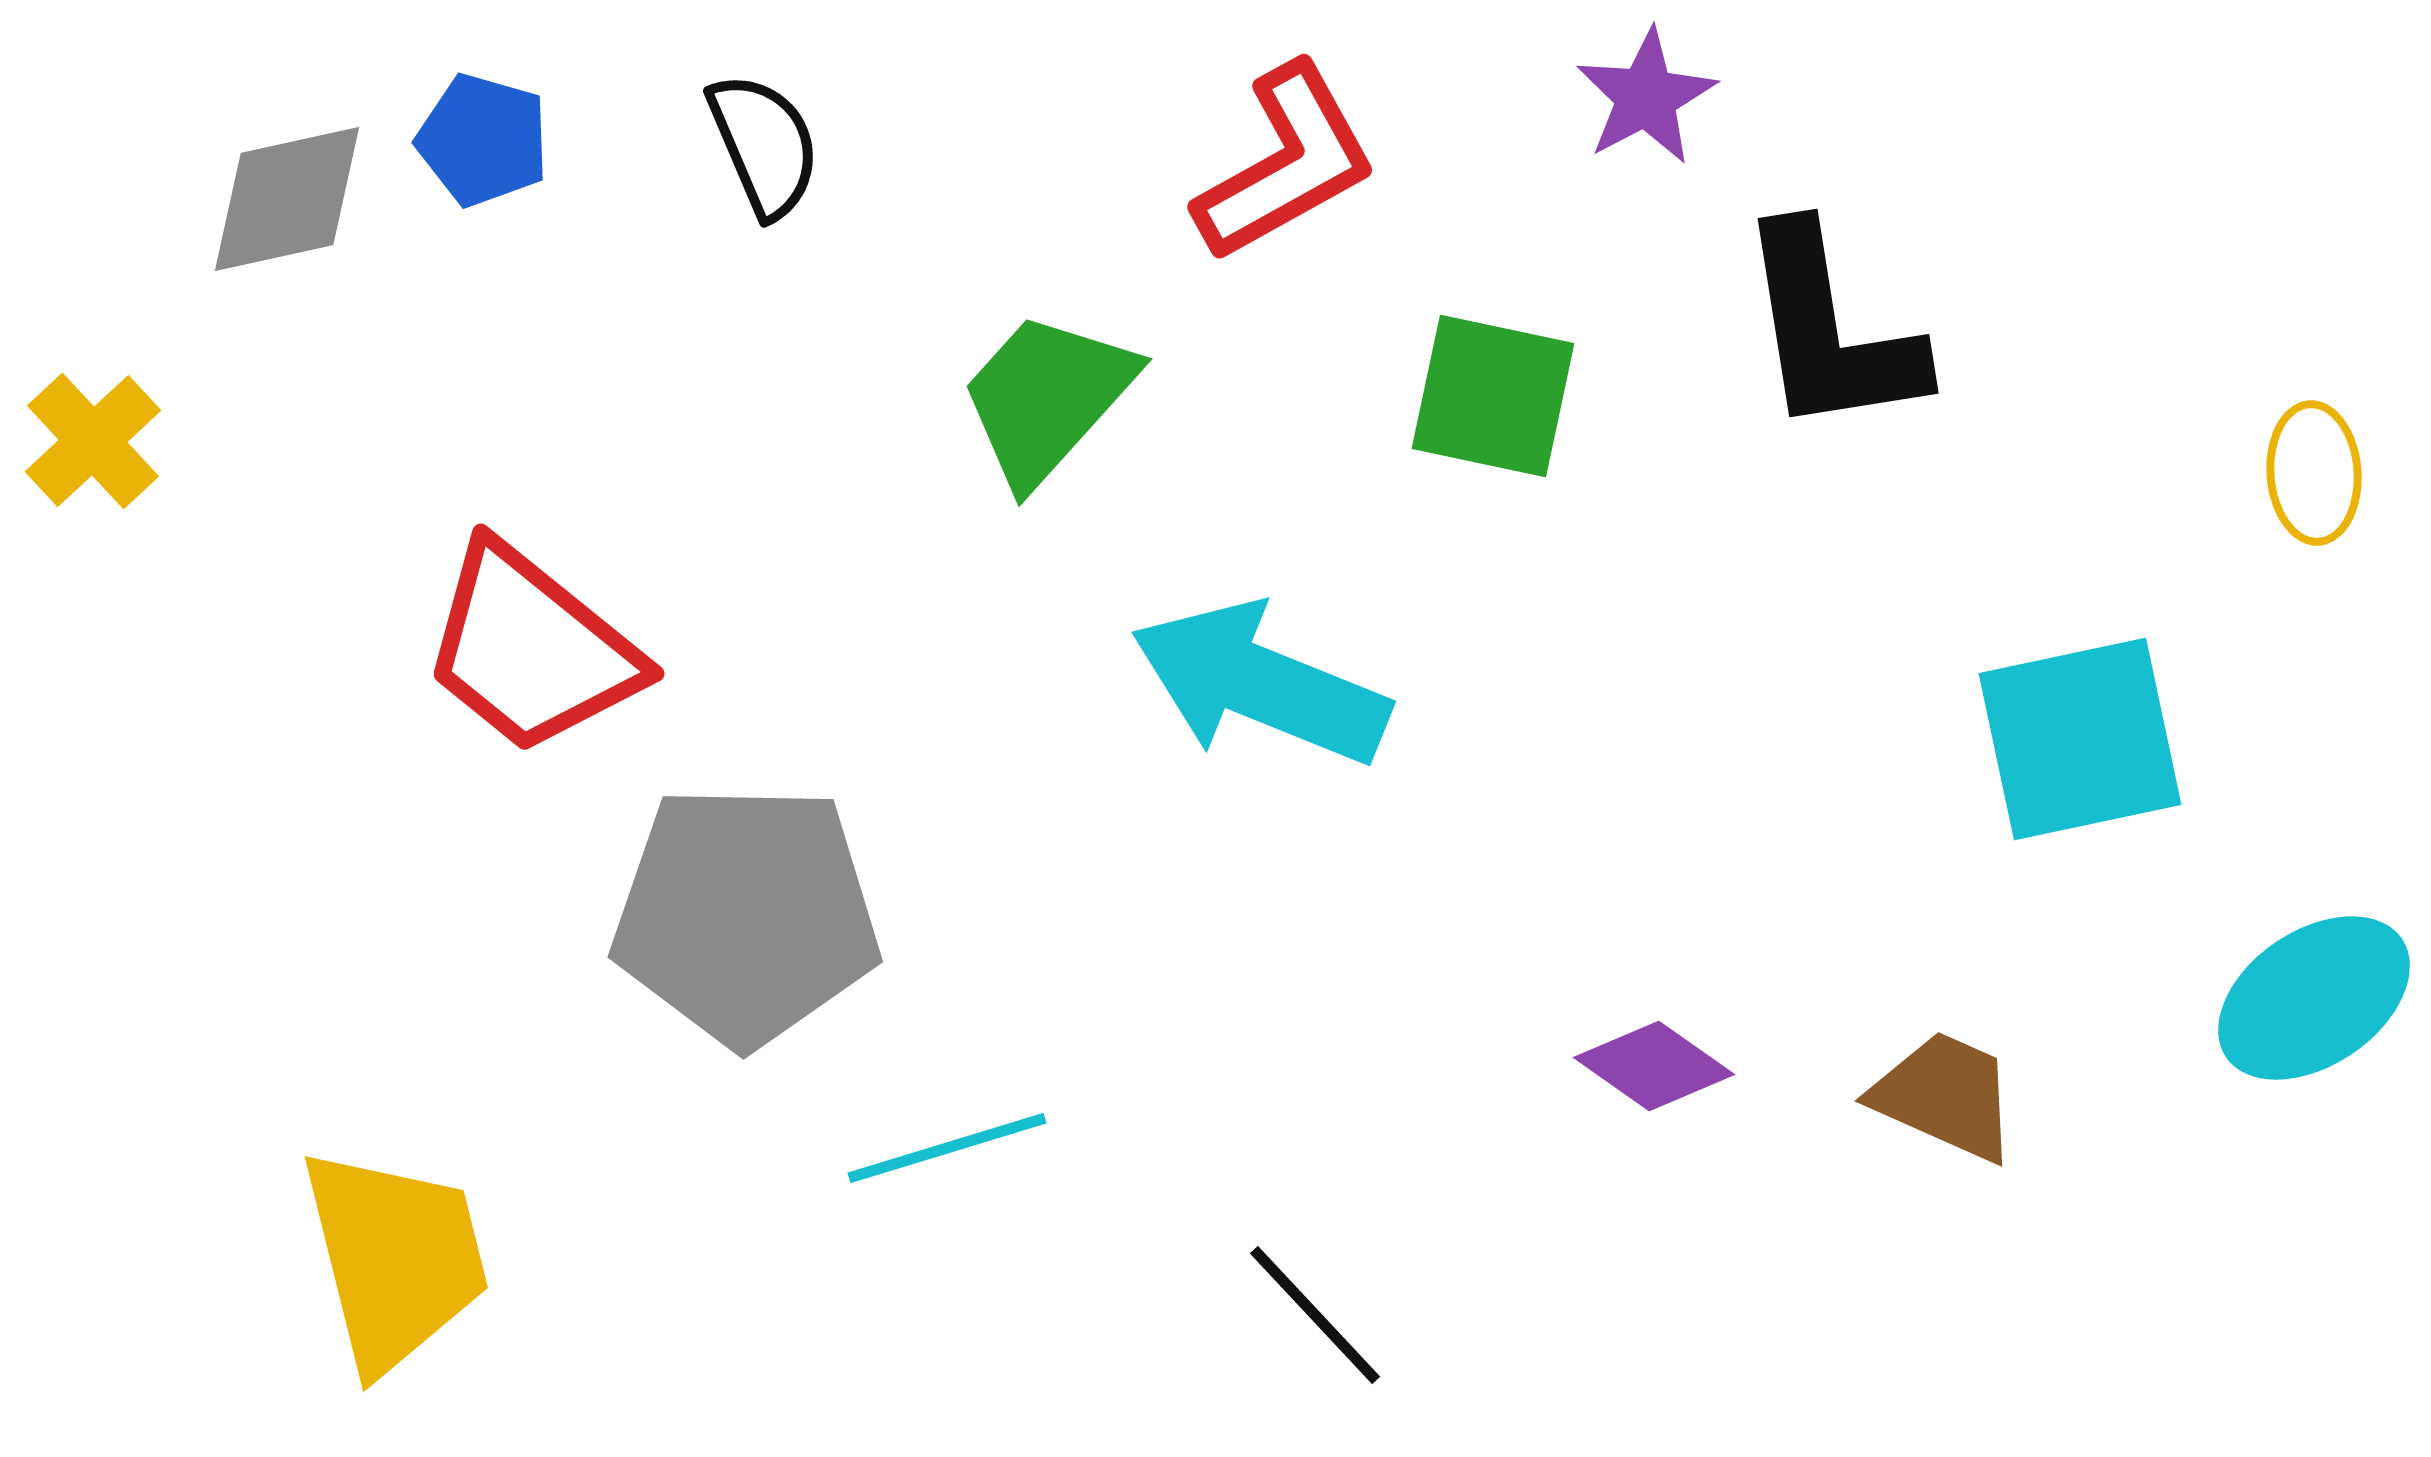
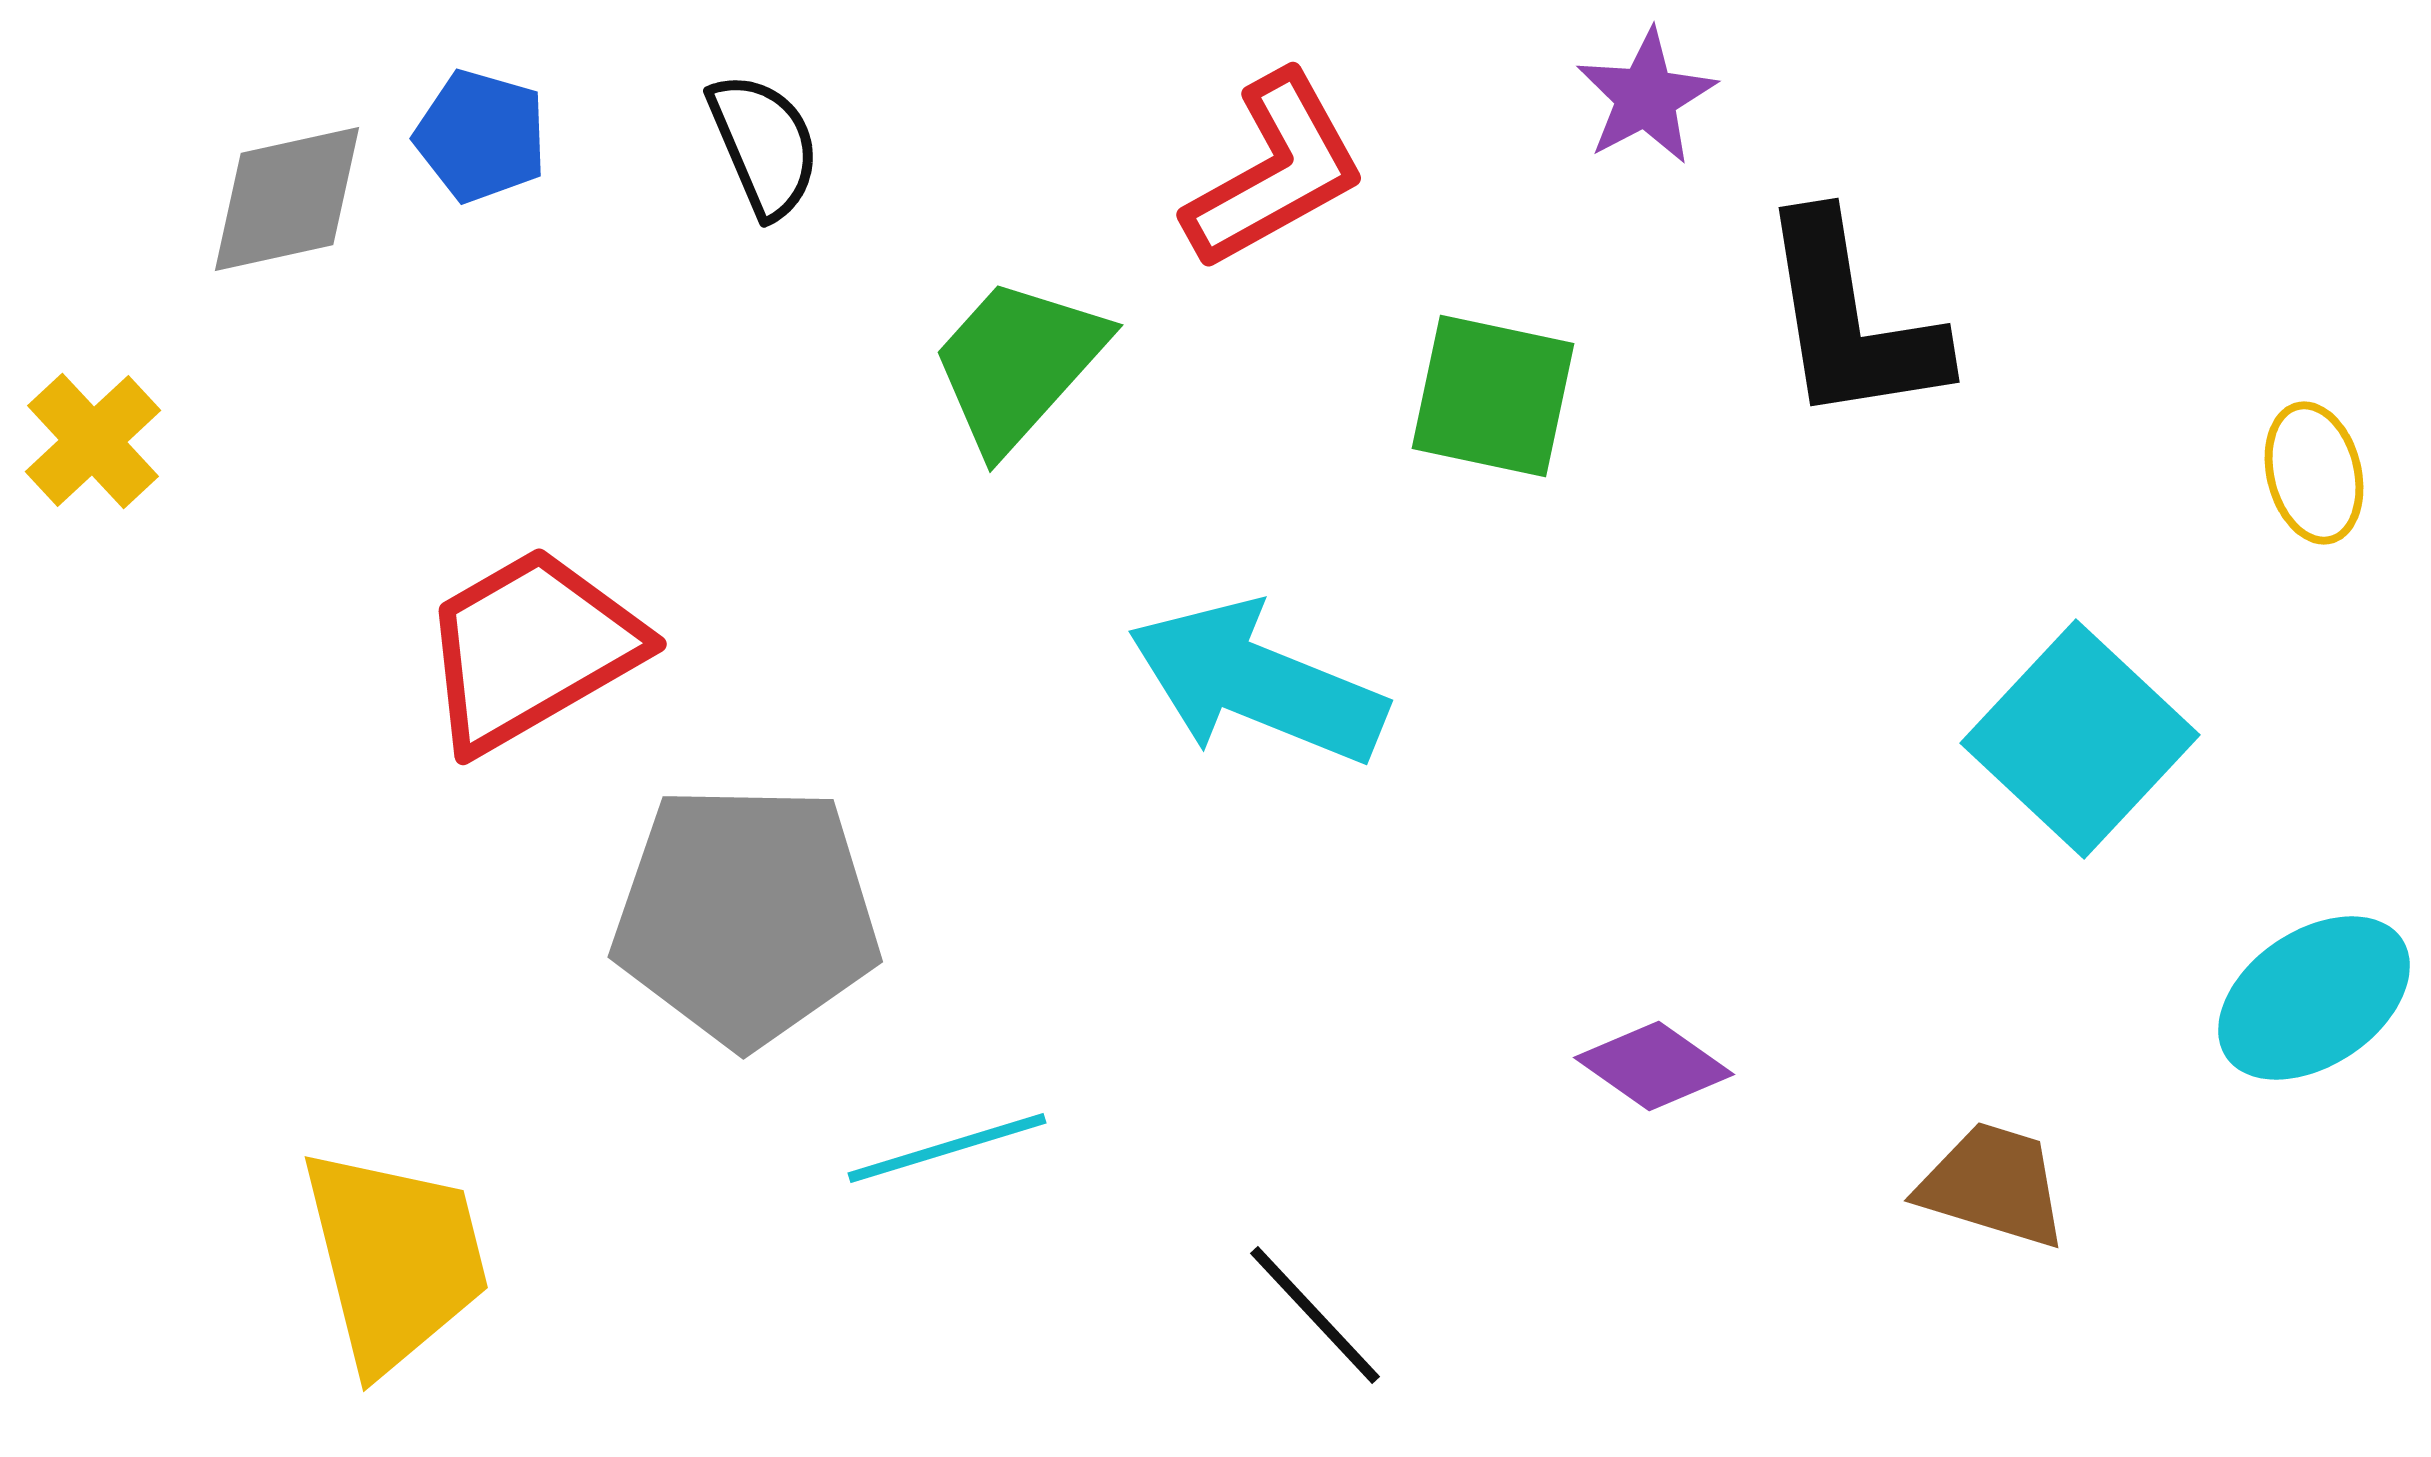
blue pentagon: moved 2 px left, 4 px up
red L-shape: moved 11 px left, 8 px down
black L-shape: moved 21 px right, 11 px up
green trapezoid: moved 29 px left, 34 px up
yellow ellipse: rotated 10 degrees counterclockwise
red trapezoid: rotated 111 degrees clockwise
cyan arrow: moved 3 px left, 1 px up
cyan square: rotated 35 degrees counterclockwise
brown trapezoid: moved 48 px right, 89 px down; rotated 7 degrees counterclockwise
